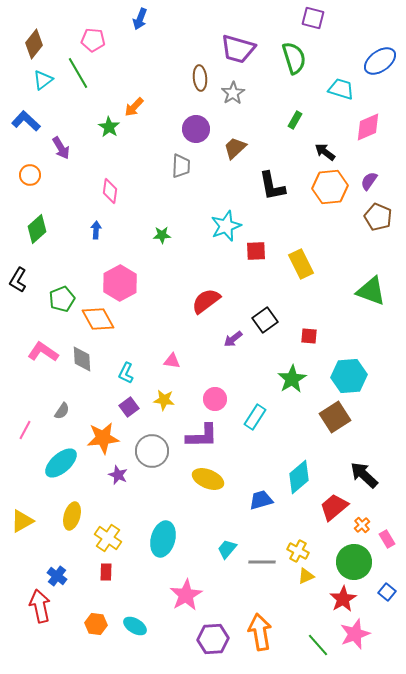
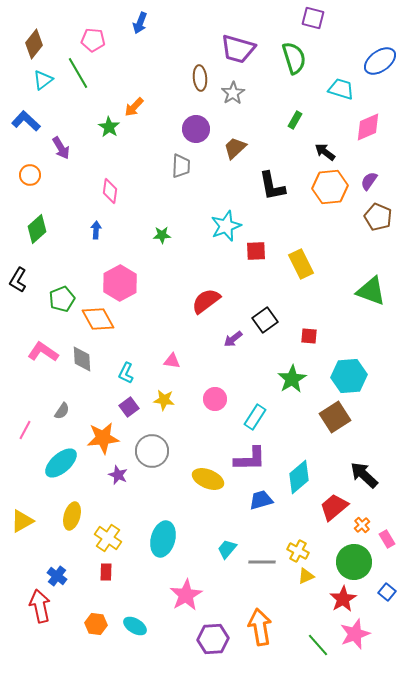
blue arrow at (140, 19): moved 4 px down
purple L-shape at (202, 436): moved 48 px right, 23 px down
orange arrow at (260, 632): moved 5 px up
